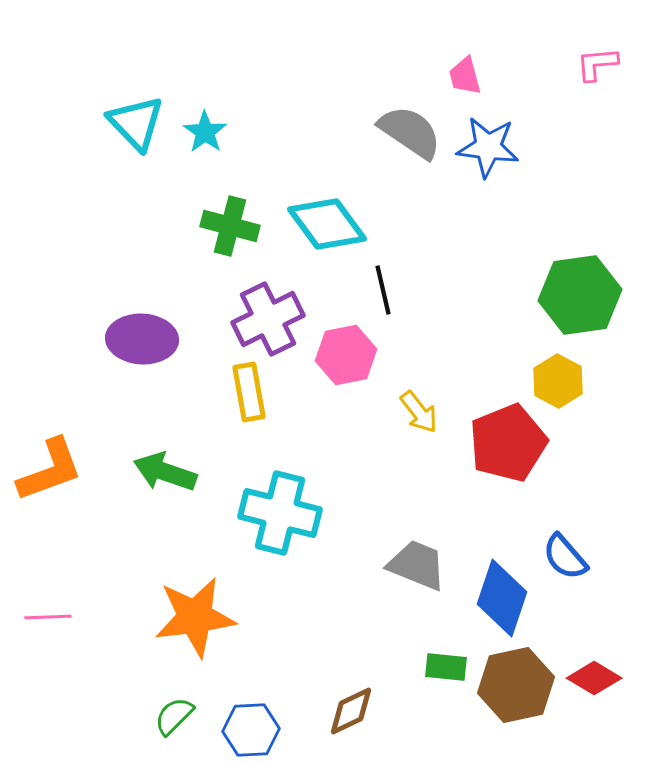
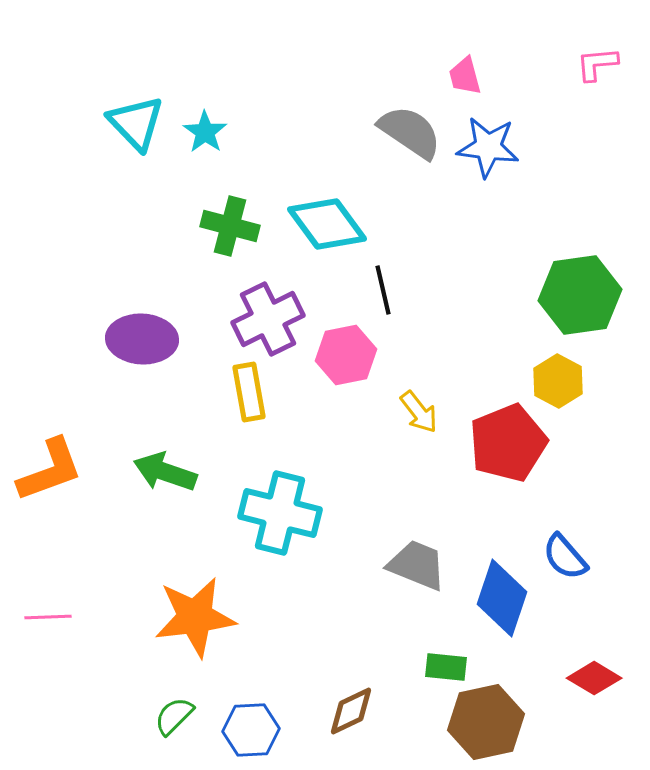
brown hexagon: moved 30 px left, 37 px down
